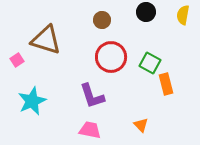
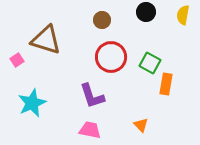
orange rectangle: rotated 25 degrees clockwise
cyan star: moved 2 px down
